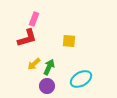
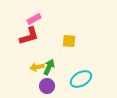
pink rectangle: rotated 40 degrees clockwise
red L-shape: moved 2 px right, 2 px up
yellow arrow: moved 3 px right, 3 px down; rotated 32 degrees clockwise
